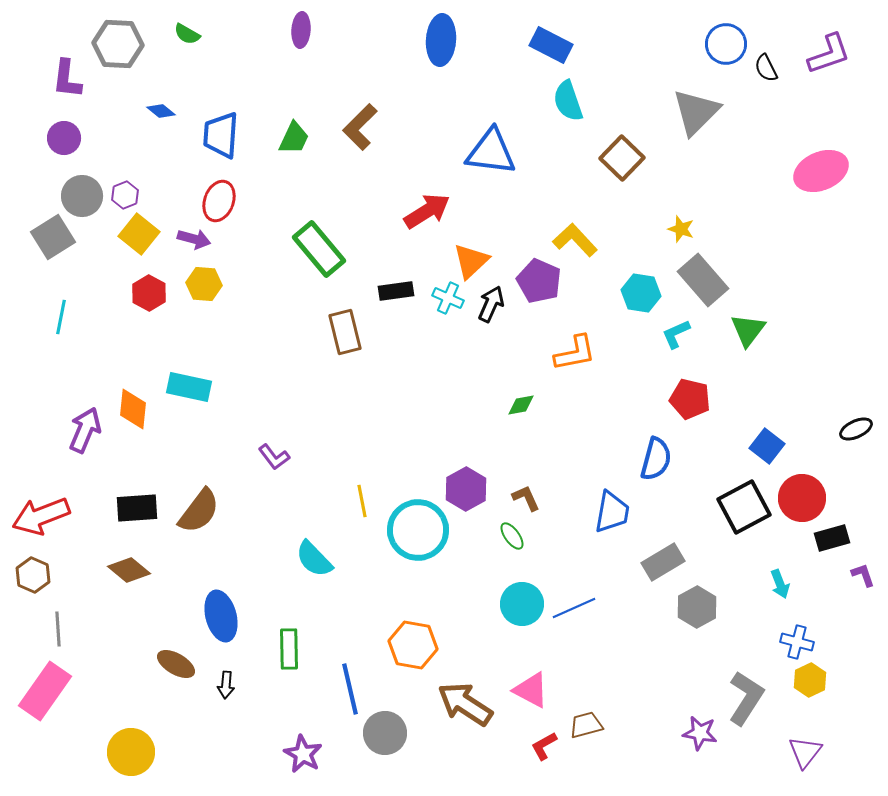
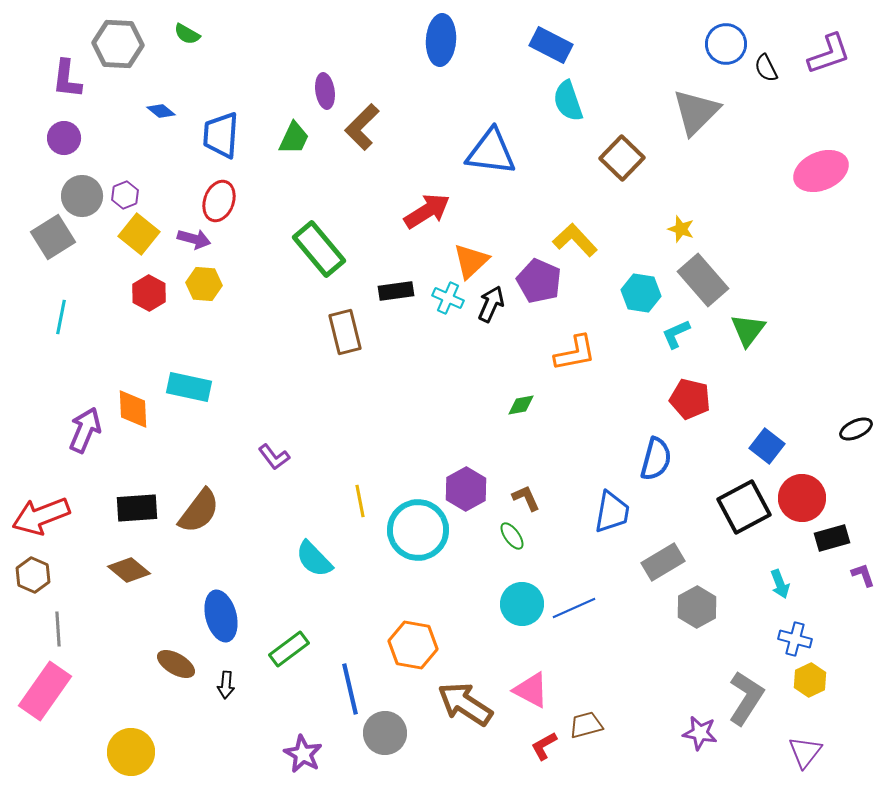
purple ellipse at (301, 30): moved 24 px right, 61 px down; rotated 12 degrees counterclockwise
brown L-shape at (360, 127): moved 2 px right
orange diamond at (133, 409): rotated 9 degrees counterclockwise
yellow line at (362, 501): moved 2 px left
blue cross at (797, 642): moved 2 px left, 3 px up
green rectangle at (289, 649): rotated 54 degrees clockwise
